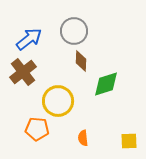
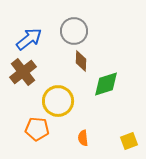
yellow square: rotated 18 degrees counterclockwise
